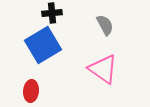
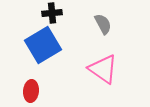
gray semicircle: moved 2 px left, 1 px up
